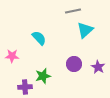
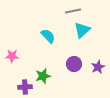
cyan triangle: moved 3 px left
cyan semicircle: moved 9 px right, 2 px up
purple star: rotated 16 degrees clockwise
